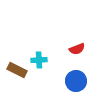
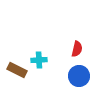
red semicircle: rotated 56 degrees counterclockwise
blue circle: moved 3 px right, 5 px up
